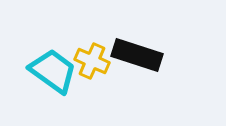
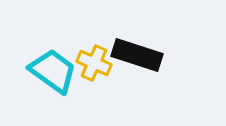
yellow cross: moved 2 px right, 2 px down
